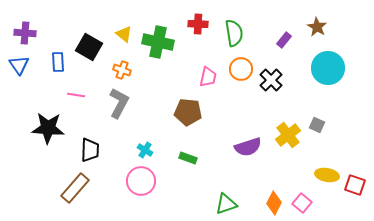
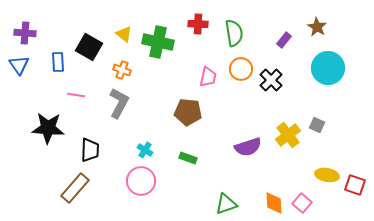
orange diamond: rotated 30 degrees counterclockwise
